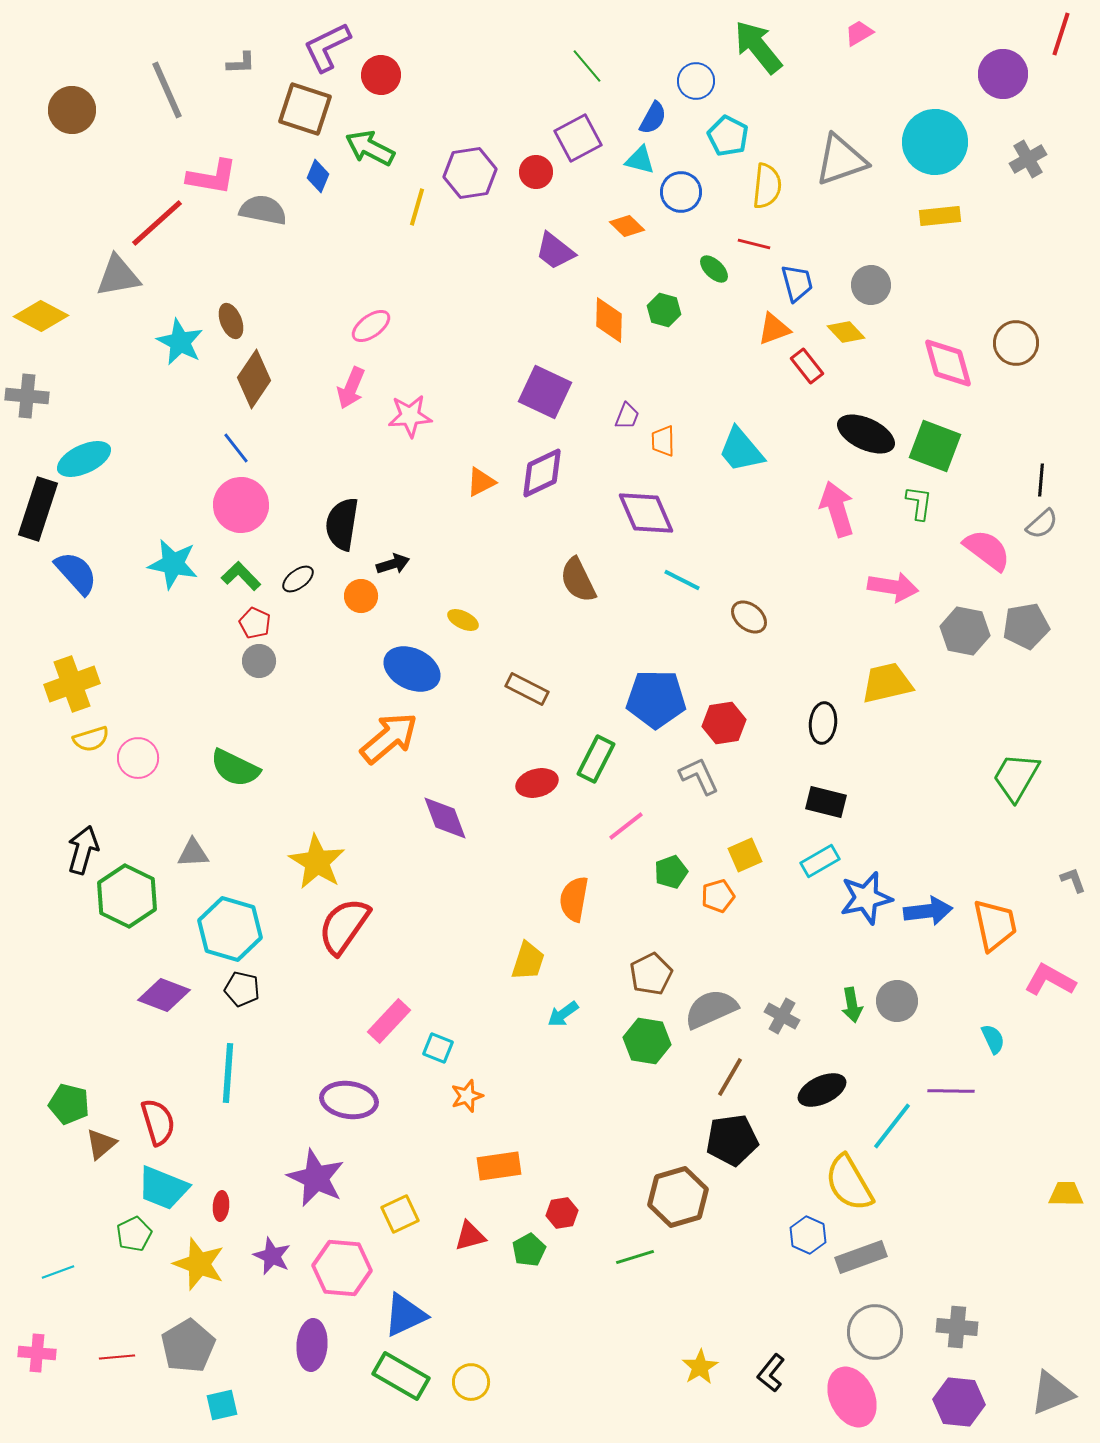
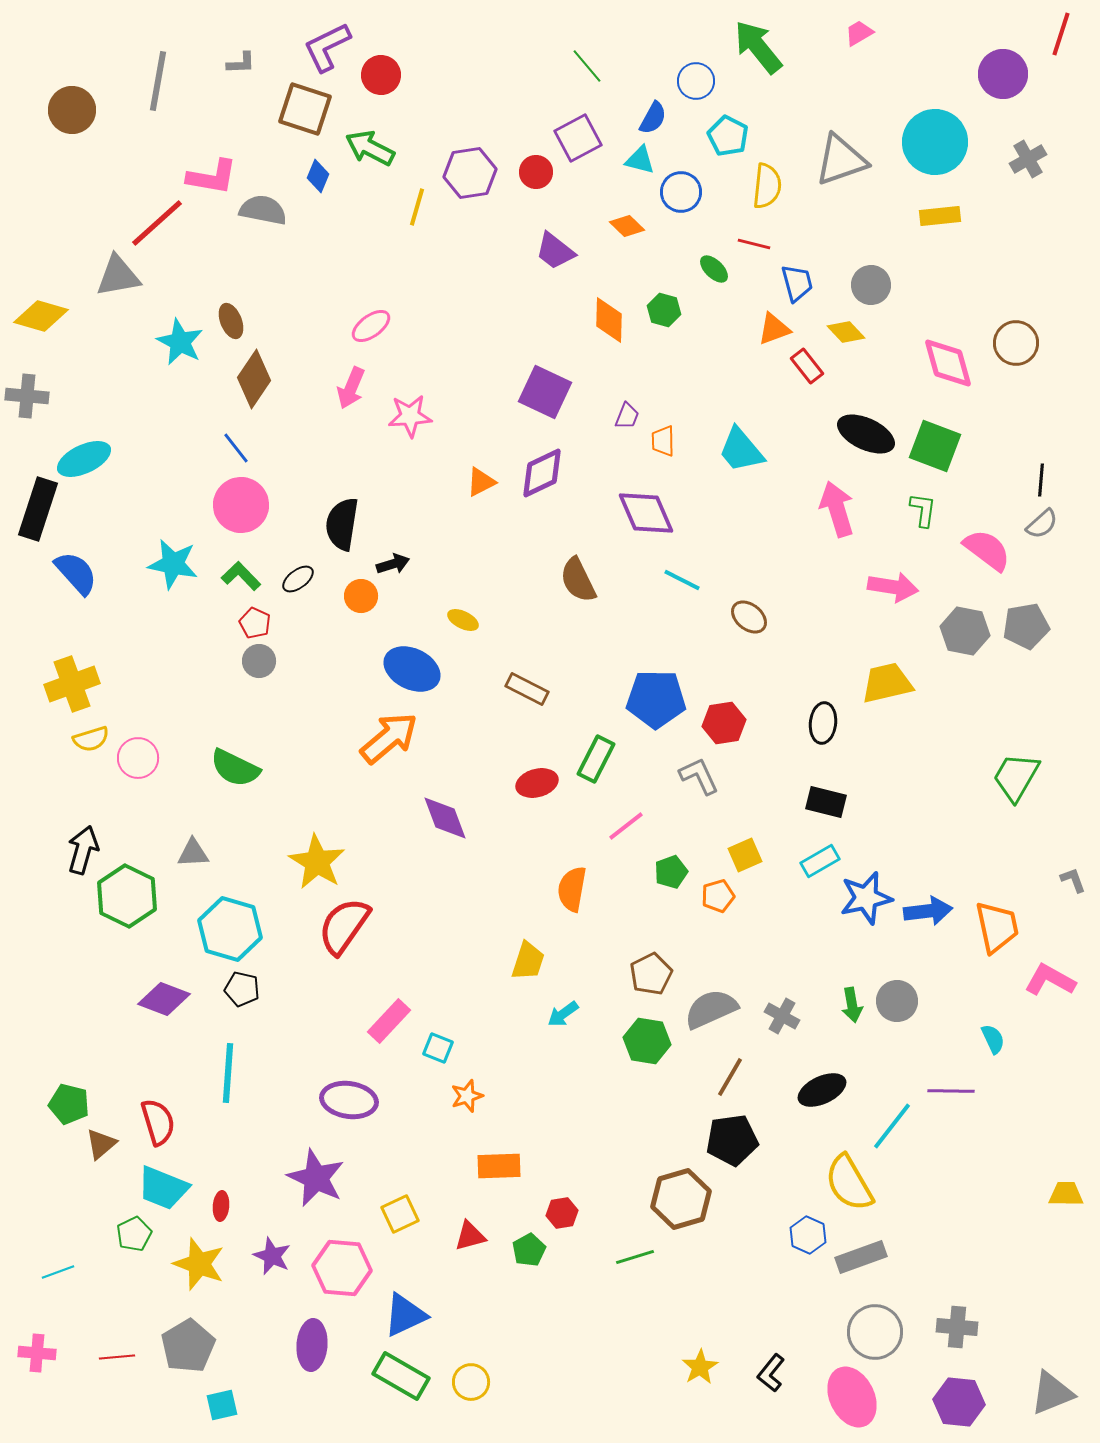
gray line at (167, 90): moved 9 px left, 9 px up; rotated 34 degrees clockwise
yellow diamond at (41, 316): rotated 12 degrees counterclockwise
green L-shape at (919, 503): moved 4 px right, 7 px down
orange semicircle at (574, 899): moved 2 px left, 10 px up
orange trapezoid at (995, 925): moved 2 px right, 2 px down
purple diamond at (164, 995): moved 4 px down
orange rectangle at (499, 1166): rotated 6 degrees clockwise
brown hexagon at (678, 1197): moved 3 px right, 2 px down
